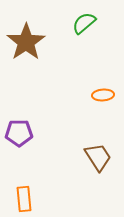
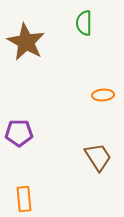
green semicircle: rotated 50 degrees counterclockwise
brown star: rotated 9 degrees counterclockwise
